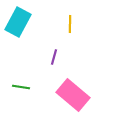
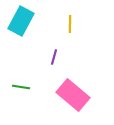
cyan rectangle: moved 3 px right, 1 px up
